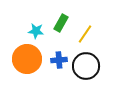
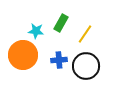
orange circle: moved 4 px left, 4 px up
